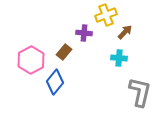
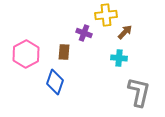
yellow cross: rotated 15 degrees clockwise
purple cross: rotated 14 degrees clockwise
brown rectangle: rotated 35 degrees counterclockwise
pink hexagon: moved 5 px left, 6 px up
blue diamond: rotated 20 degrees counterclockwise
gray L-shape: moved 1 px left
